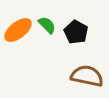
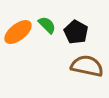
orange ellipse: moved 2 px down
brown semicircle: moved 10 px up
